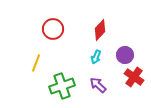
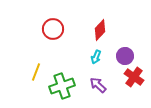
purple circle: moved 1 px down
yellow line: moved 9 px down
